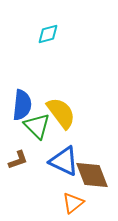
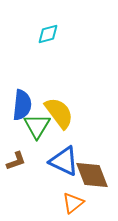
yellow semicircle: moved 2 px left
green triangle: rotated 16 degrees clockwise
brown L-shape: moved 2 px left, 1 px down
